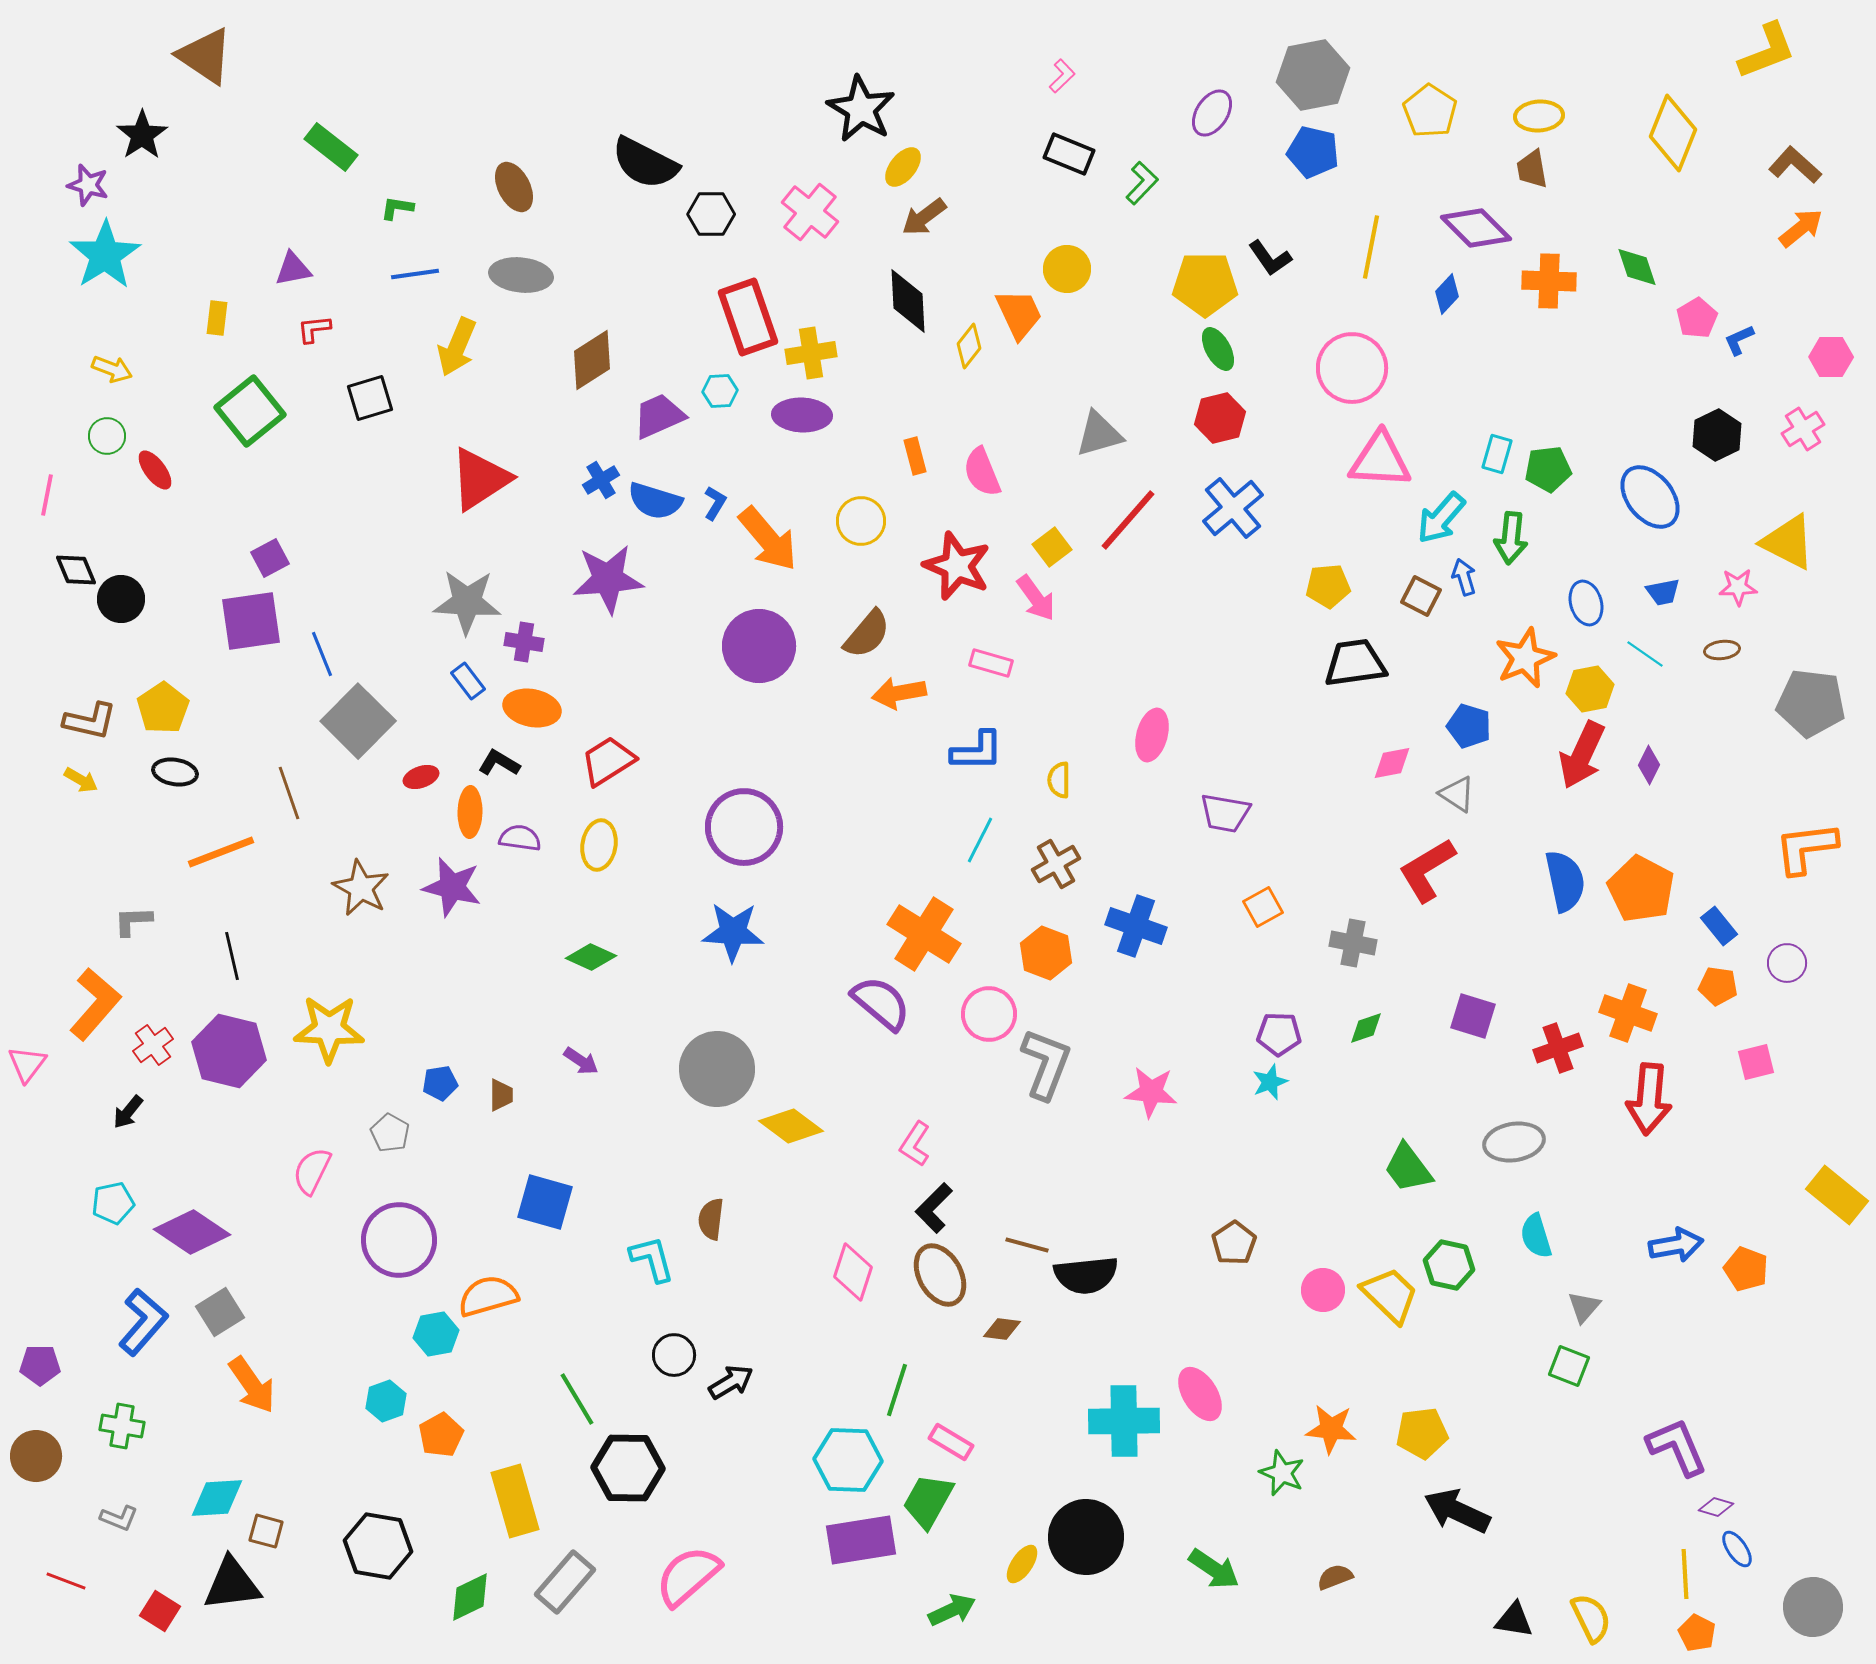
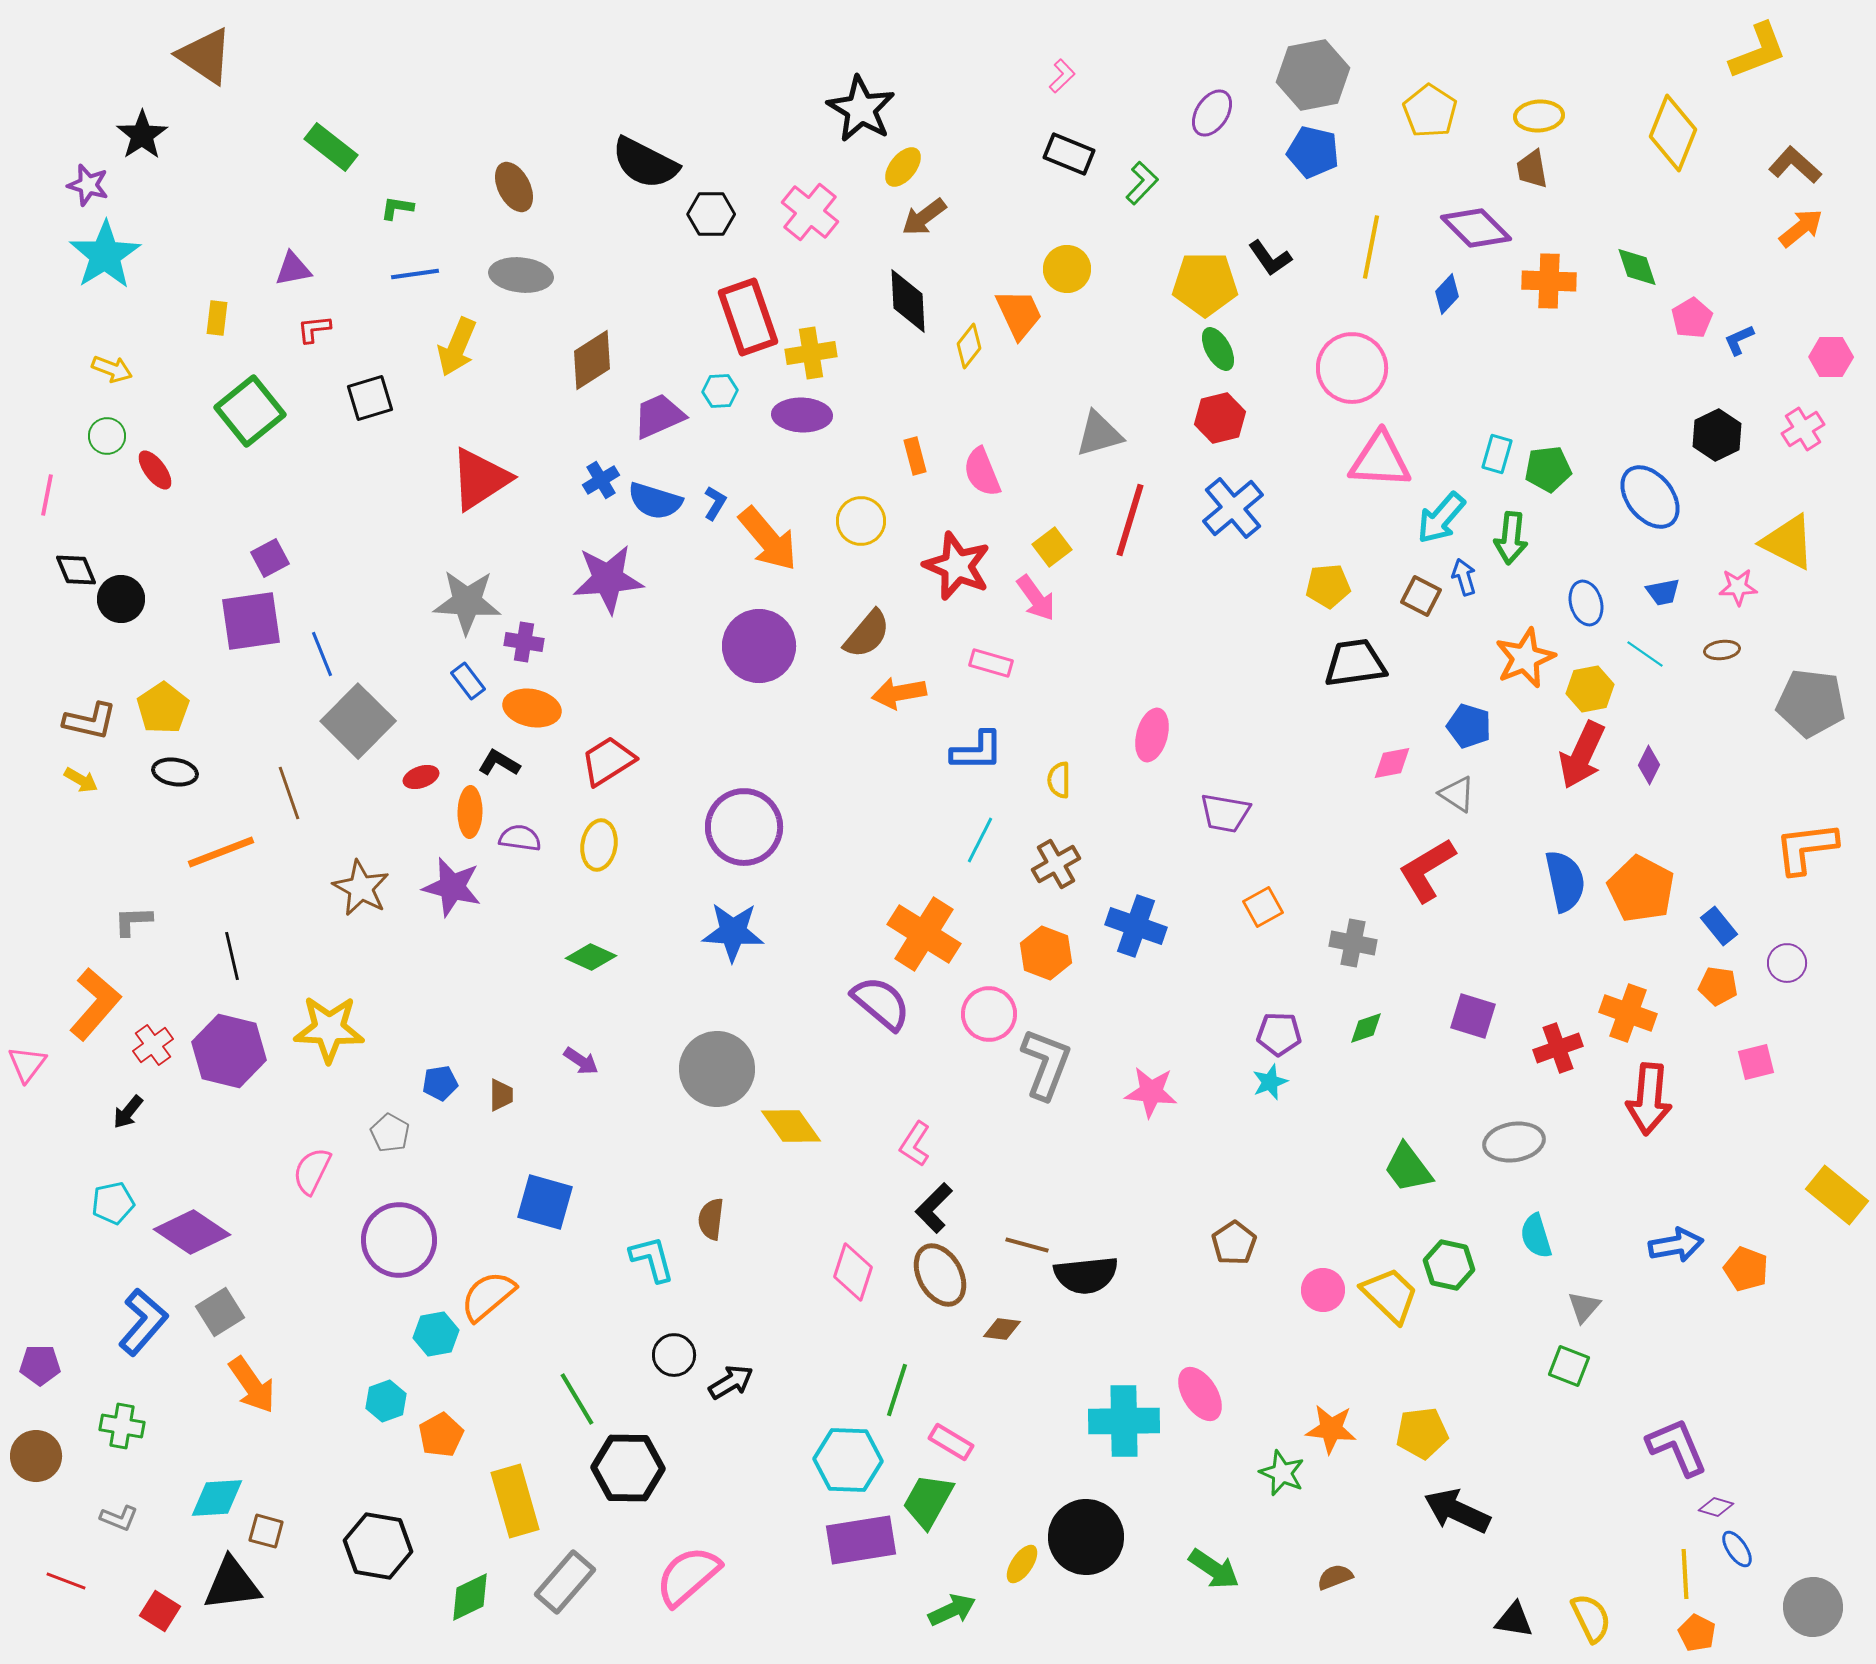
yellow L-shape at (1767, 51): moved 9 px left
pink pentagon at (1697, 318): moved 5 px left
red line at (1128, 520): moved 2 px right; rotated 24 degrees counterclockwise
yellow diamond at (791, 1126): rotated 18 degrees clockwise
orange semicircle at (488, 1296): rotated 24 degrees counterclockwise
